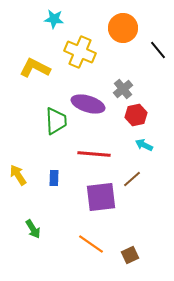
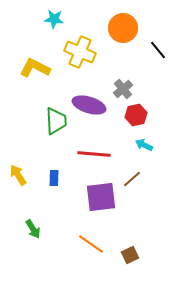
purple ellipse: moved 1 px right, 1 px down
